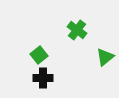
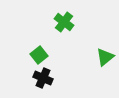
green cross: moved 13 px left, 8 px up
black cross: rotated 24 degrees clockwise
